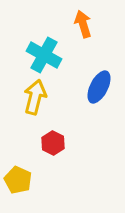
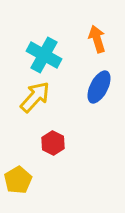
orange arrow: moved 14 px right, 15 px down
yellow arrow: rotated 28 degrees clockwise
yellow pentagon: rotated 16 degrees clockwise
